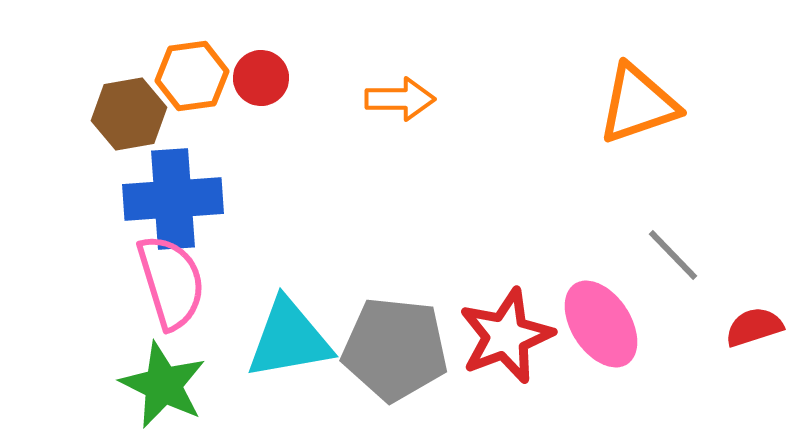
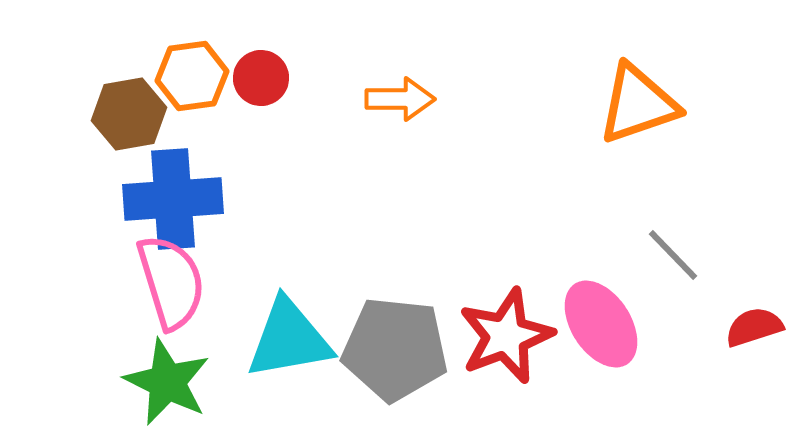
green star: moved 4 px right, 3 px up
